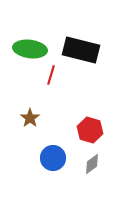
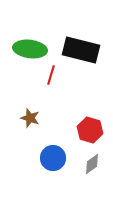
brown star: rotated 18 degrees counterclockwise
